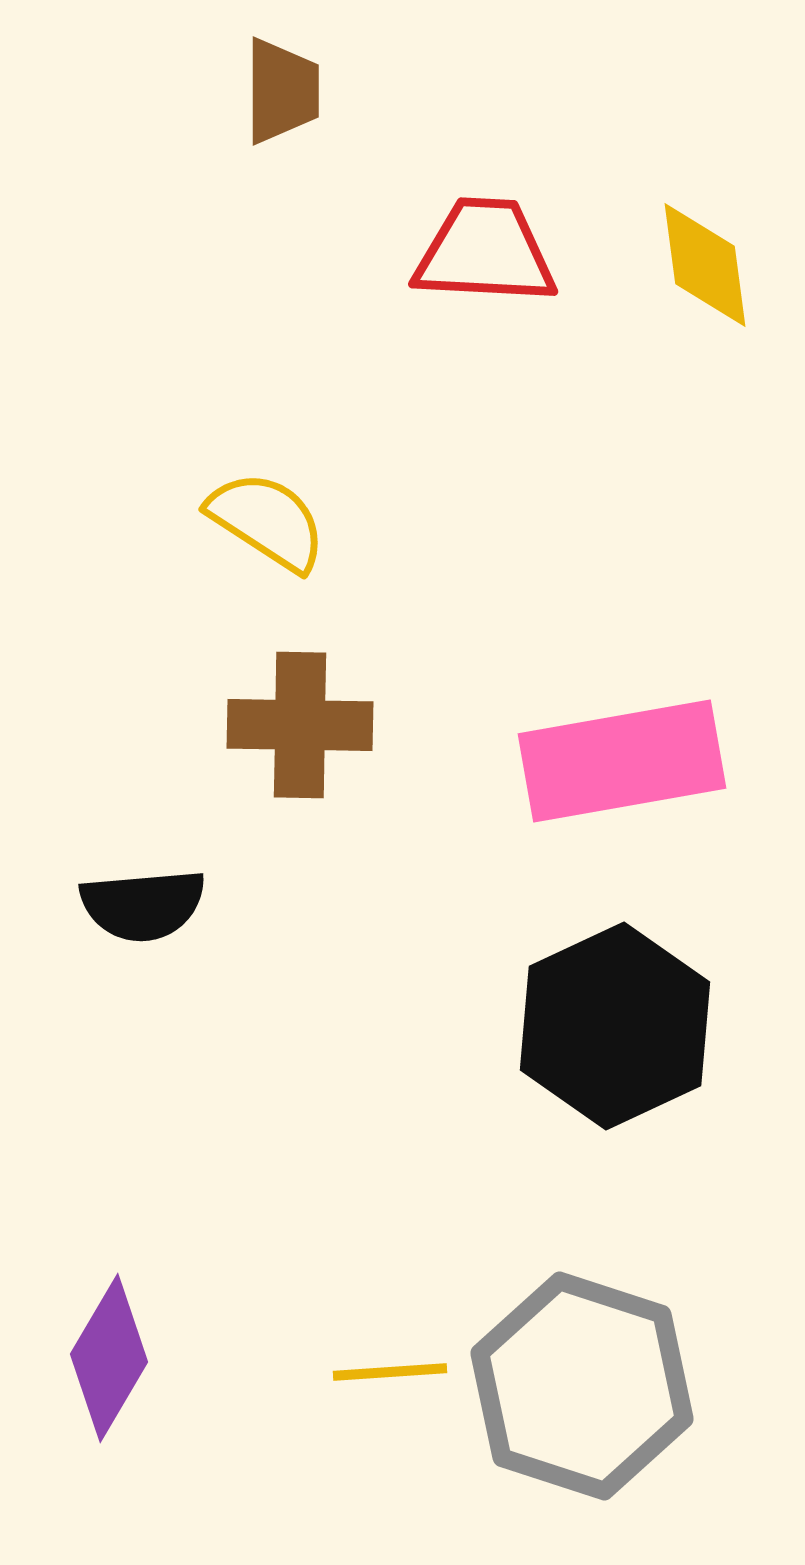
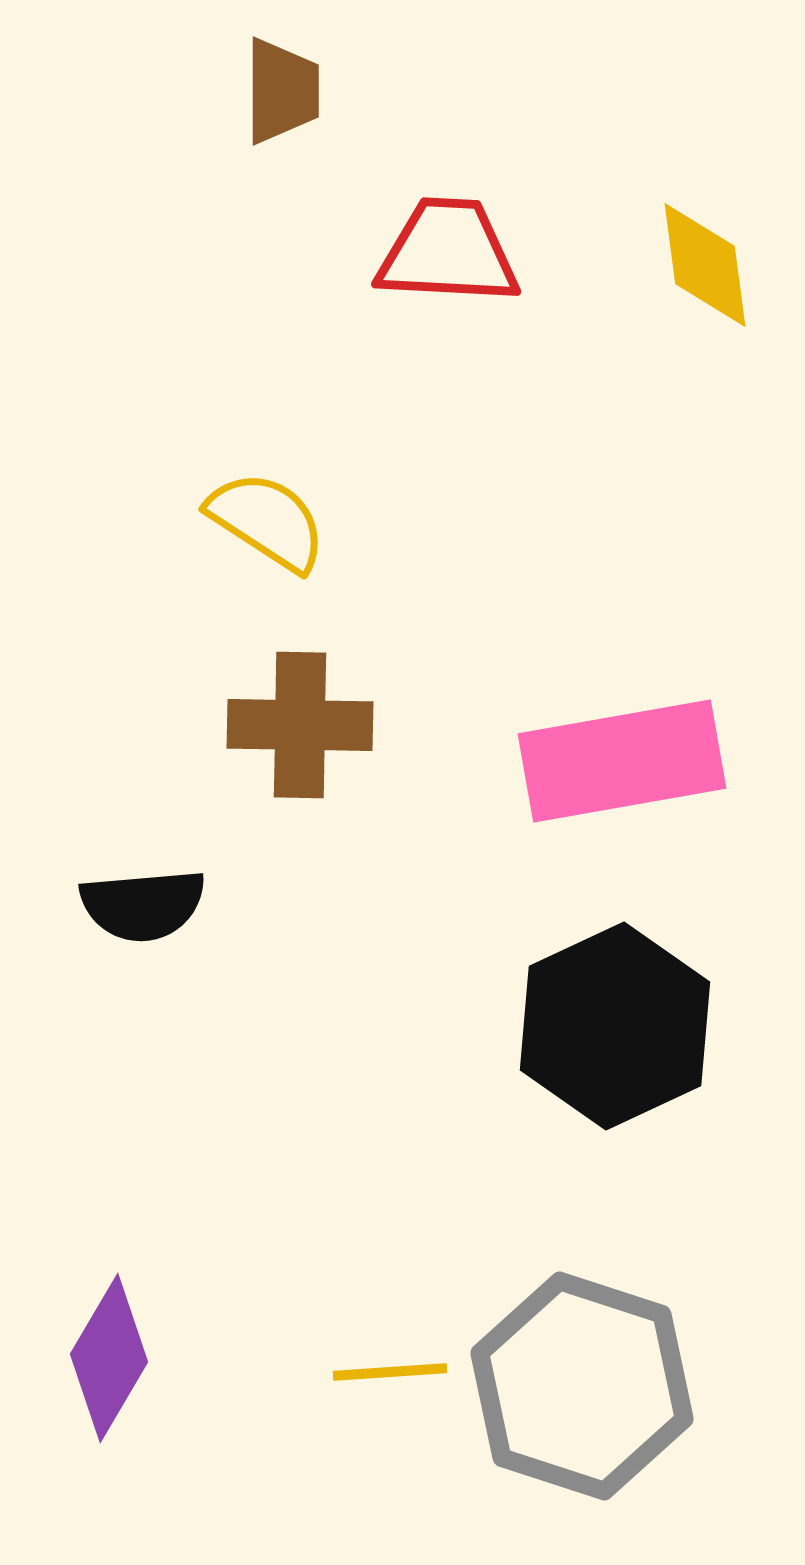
red trapezoid: moved 37 px left
